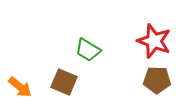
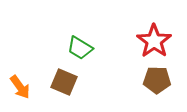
red star: rotated 16 degrees clockwise
green trapezoid: moved 8 px left, 2 px up
orange arrow: rotated 15 degrees clockwise
